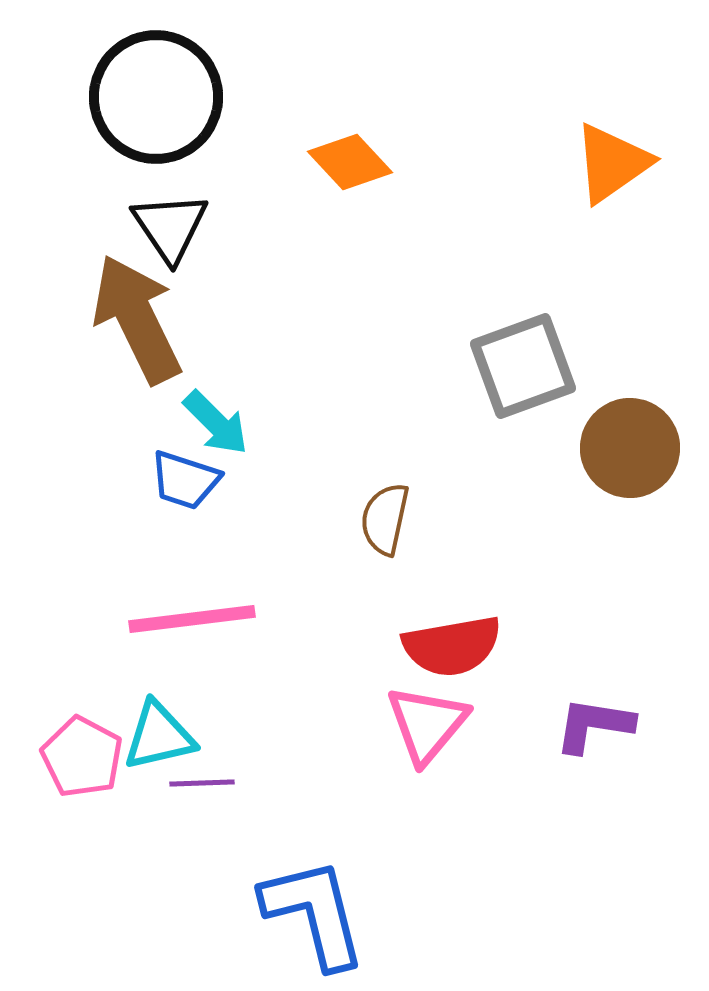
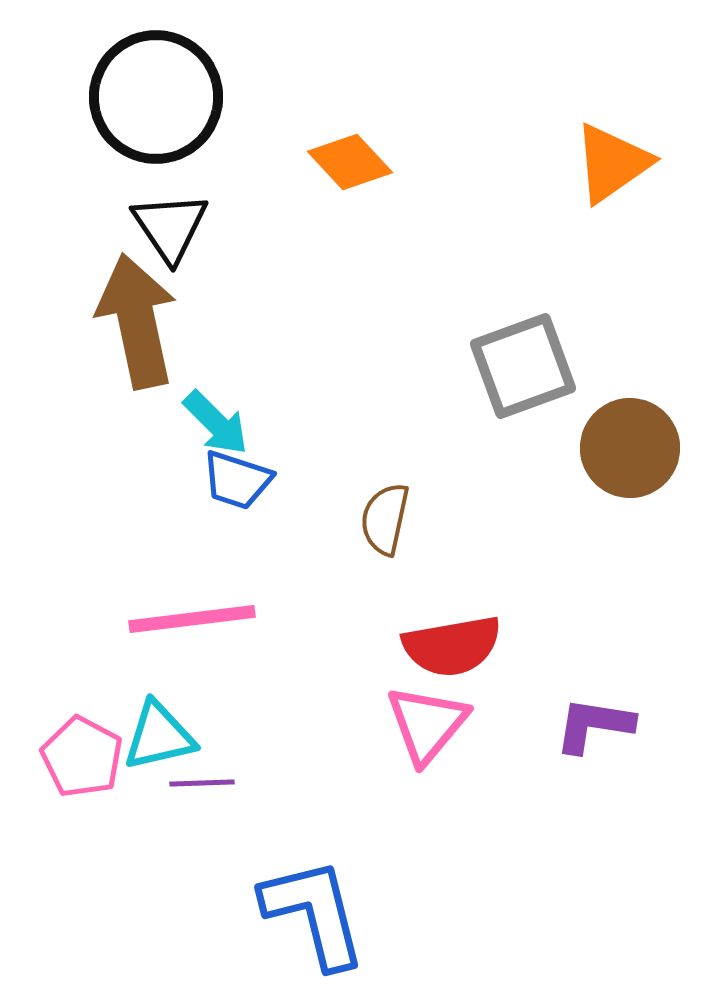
brown arrow: moved 2 px down; rotated 14 degrees clockwise
blue trapezoid: moved 52 px right
